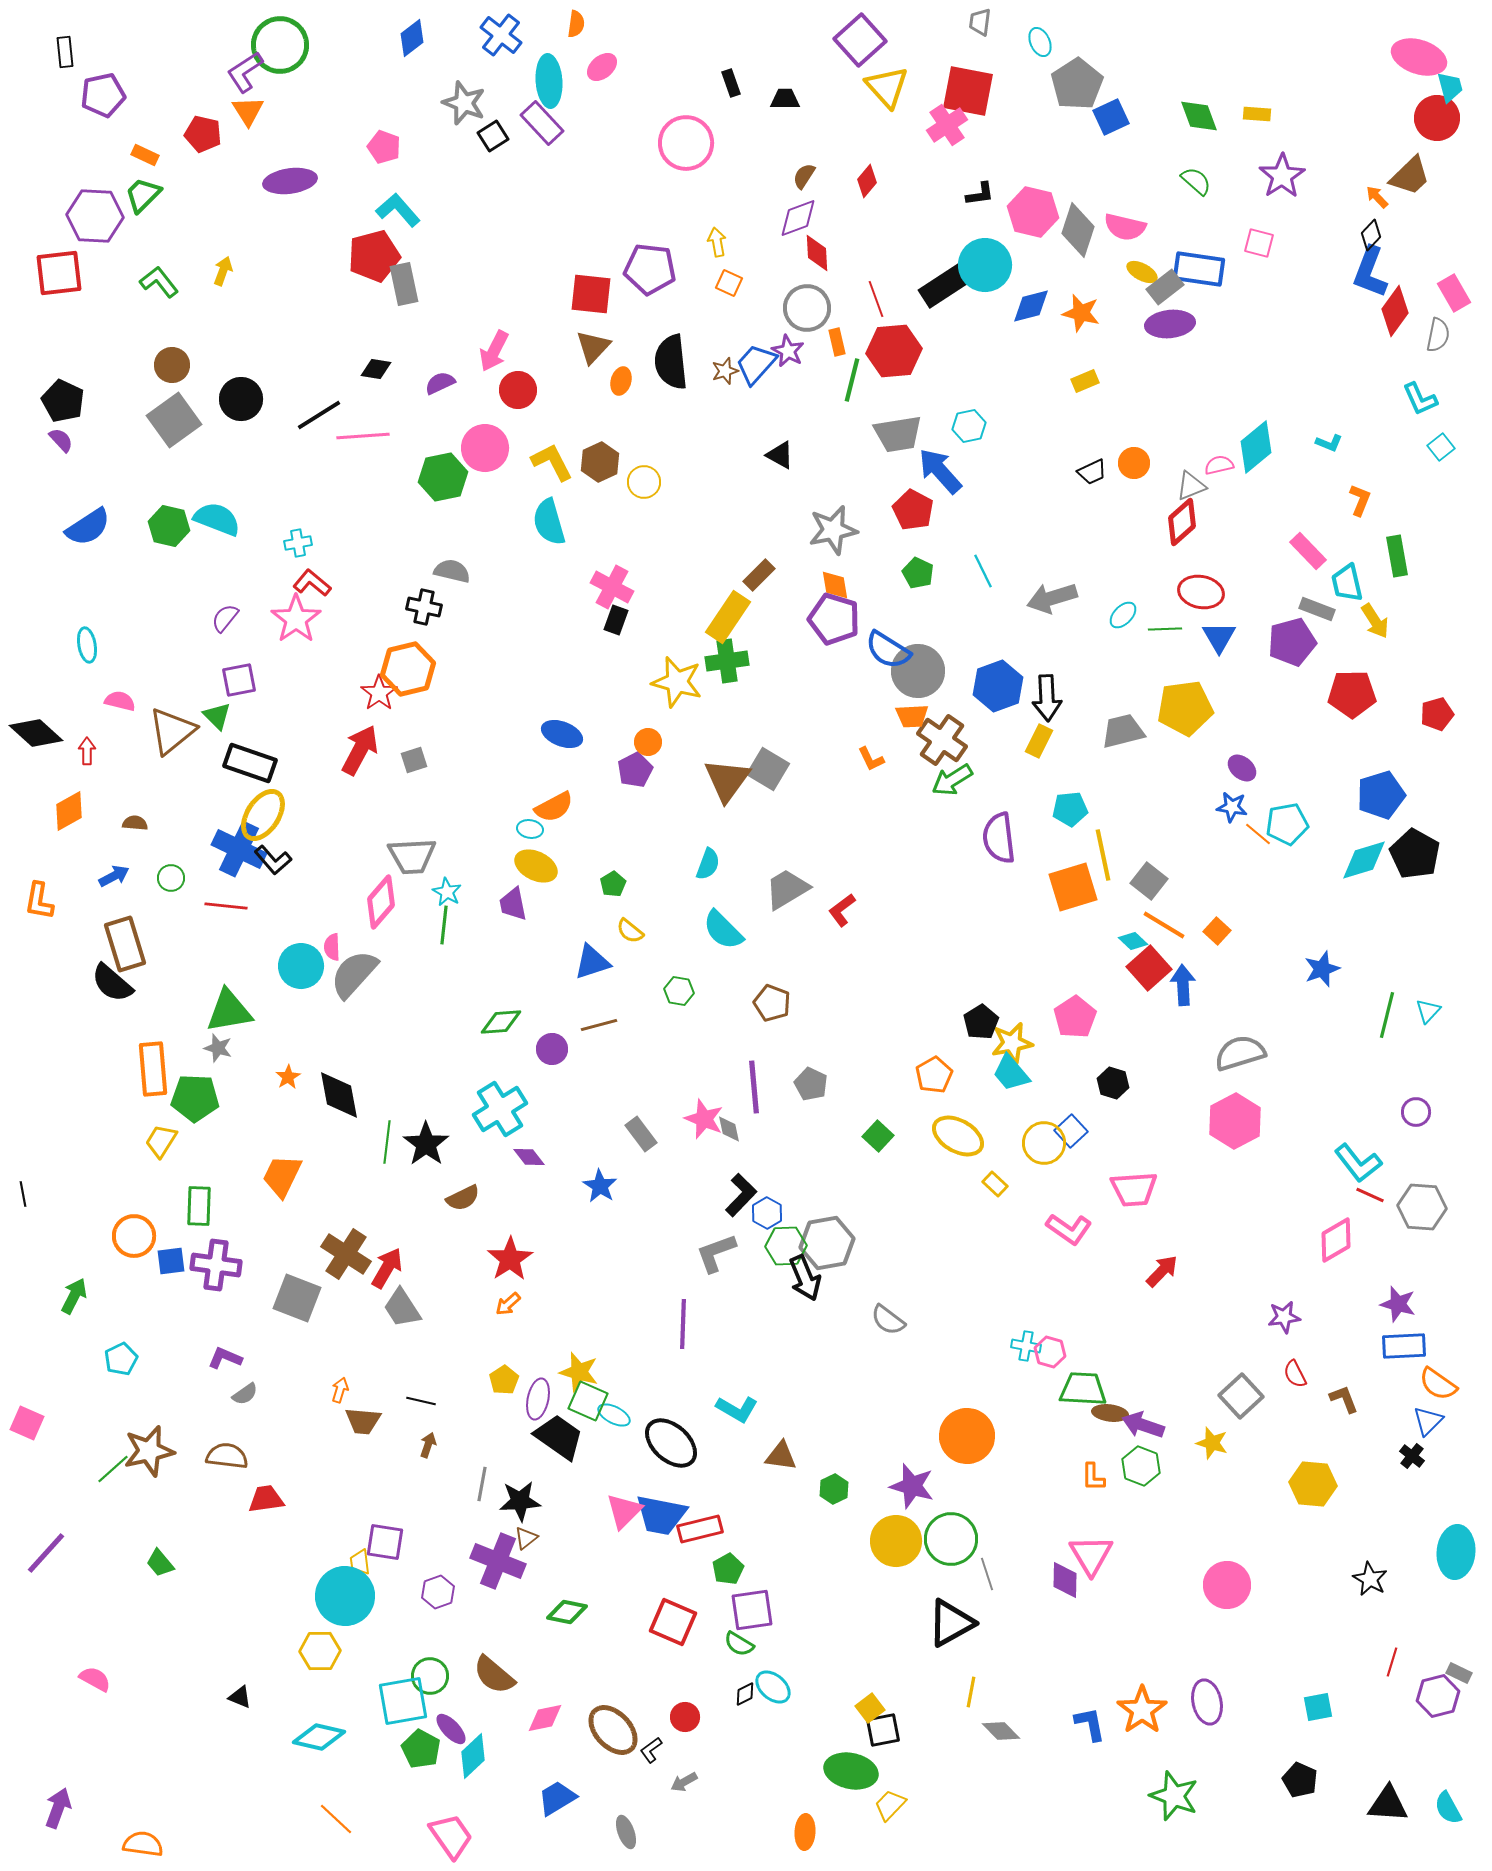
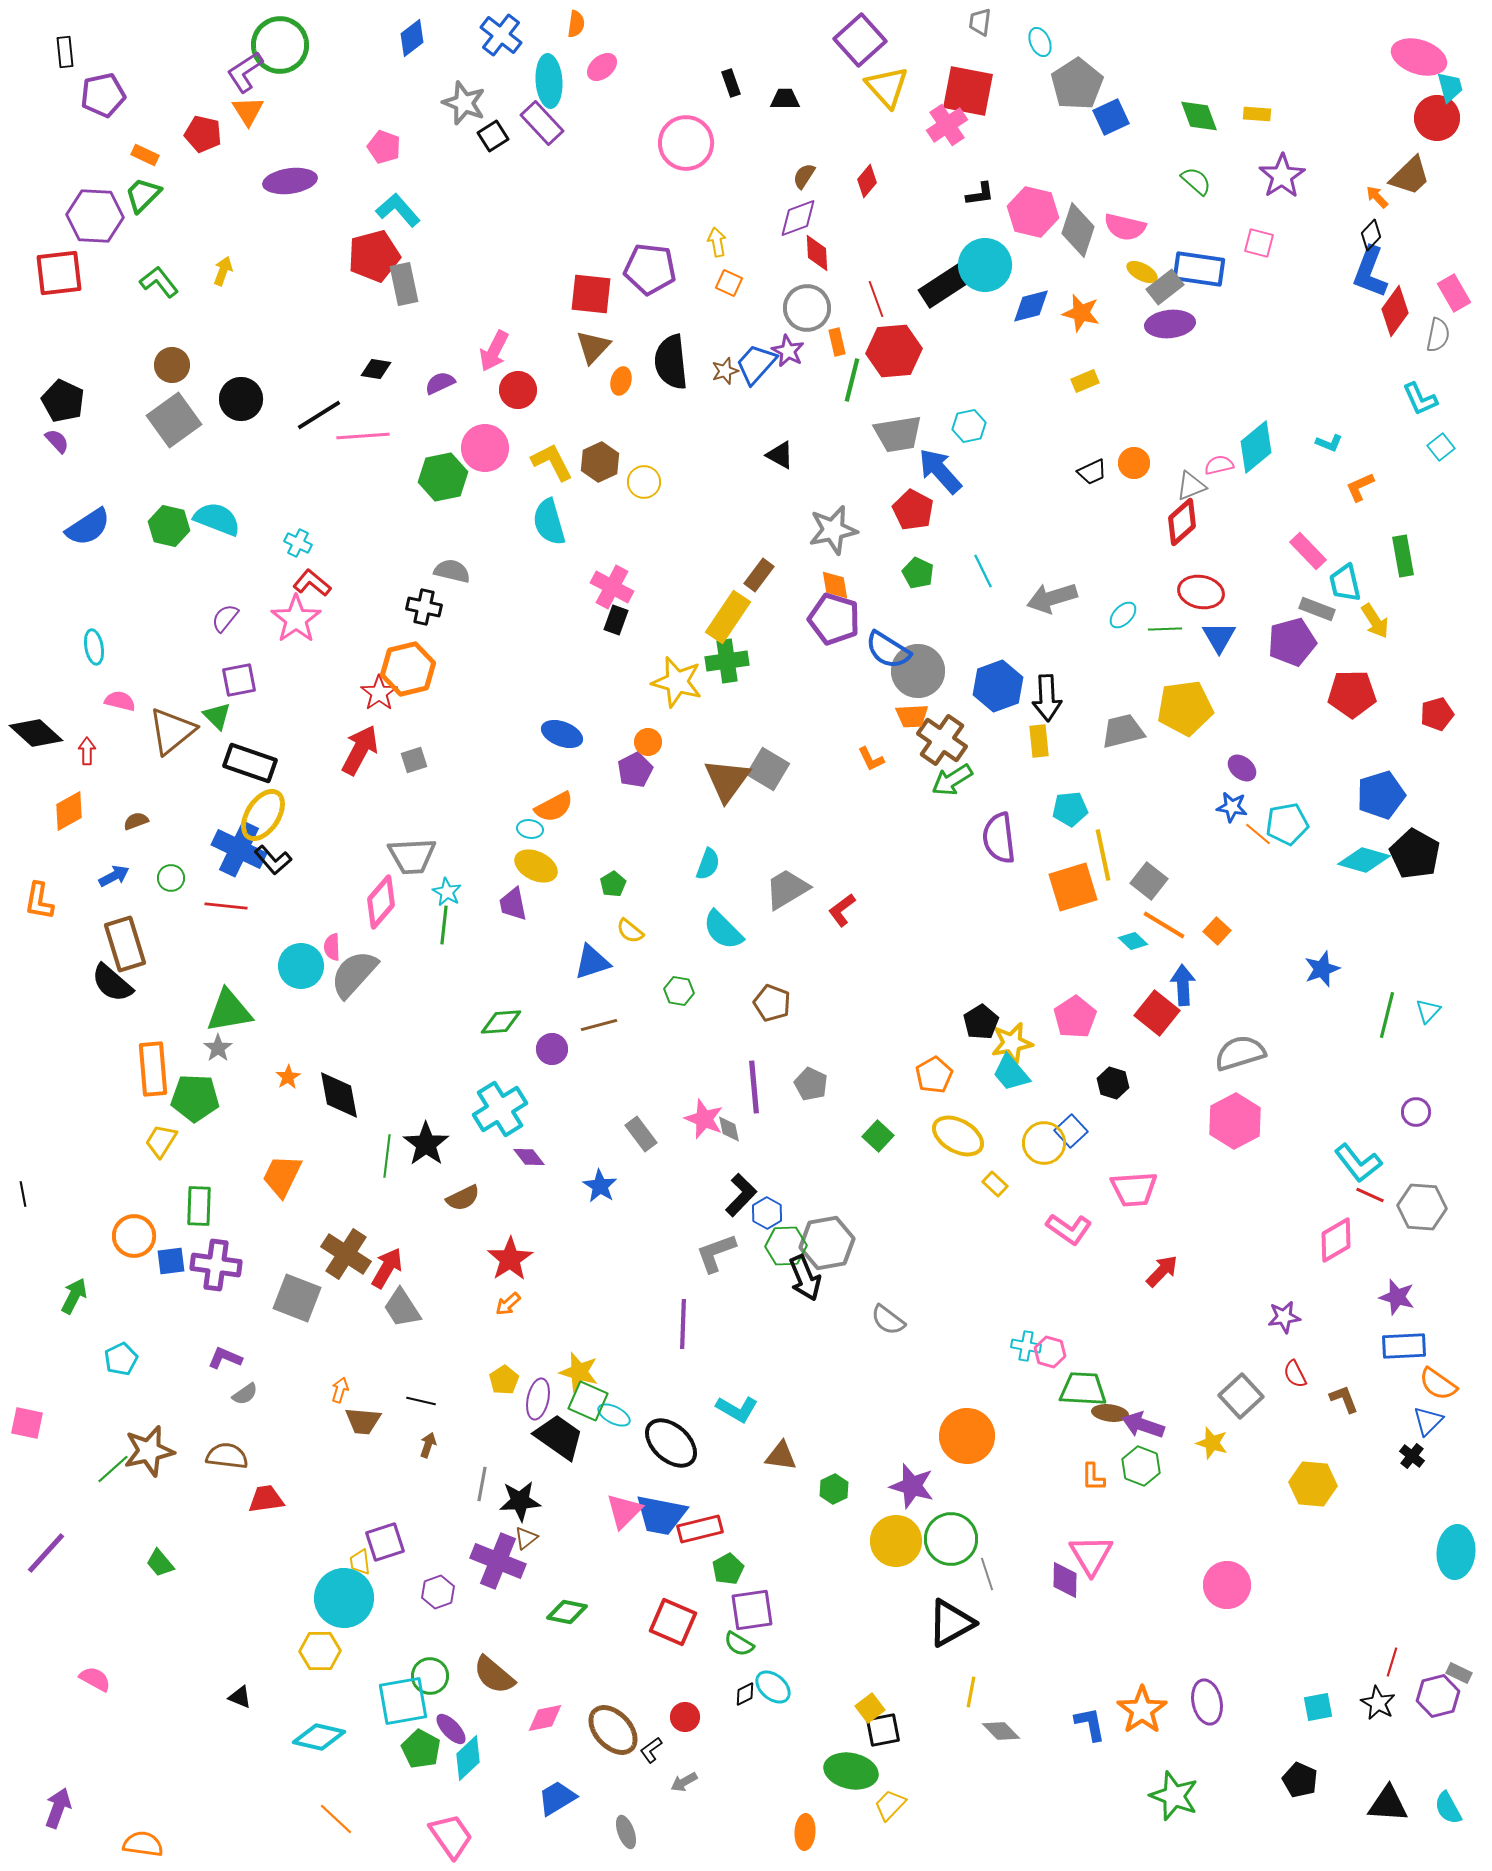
purple semicircle at (61, 440): moved 4 px left, 1 px down
orange L-shape at (1360, 500): moved 13 px up; rotated 136 degrees counterclockwise
cyan cross at (298, 543): rotated 36 degrees clockwise
green rectangle at (1397, 556): moved 6 px right
brown rectangle at (759, 575): rotated 8 degrees counterclockwise
cyan trapezoid at (1347, 583): moved 2 px left
cyan ellipse at (87, 645): moved 7 px right, 2 px down
yellow rectangle at (1039, 741): rotated 32 degrees counterclockwise
brown semicircle at (135, 823): moved 1 px right, 2 px up; rotated 25 degrees counterclockwise
cyan diamond at (1364, 860): rotated 33 degrees clockwise
red square at (1149, 968): moved 8 px right, 45 px down; rotated 9 degrees counterclockwise
gray star at (218, 1048): rotated 20 degrees clockwise
green line at (387, 1142): moved 14 px down
purple star at (1398, 1304): moved 1 px left, 7 px up
pink square at (27, 1423): rotated 12 degrees counterclockwise
purple square at (385, 1542): rotated 27 degrees counterclockwise
black star at (1370, 1579): moved 8 px right, 124 px down
cyan circle at (345, 1596): moved 1 px left, 2 px down
cyan diamond at (473, 1756): moved 5 px left, 2 px down
